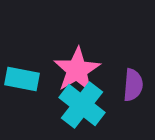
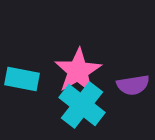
pink star: moved 1 px right, 1 px down
purple semicircle: rotated 76 degrees clockwise
